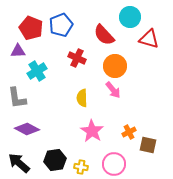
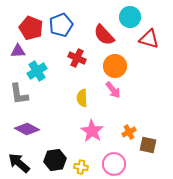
gray L-shape: moved 2 px right, 4 px up
